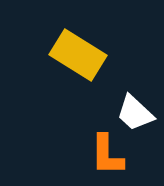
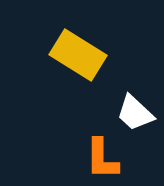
orange L-shape: moved 5 px left, 4 px down
